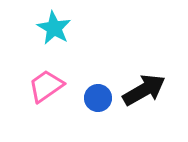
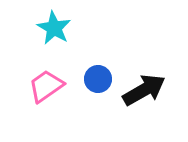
blue circle: moved 19 px up
